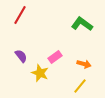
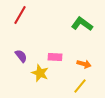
pink rectangle: rotated 40 degrees clockwise
